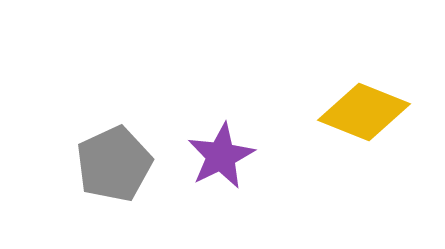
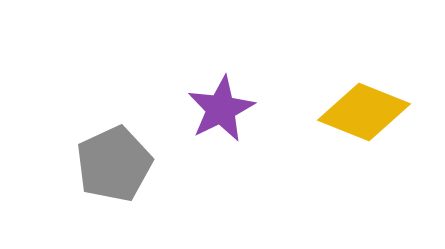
purple star: moved 47 px up
